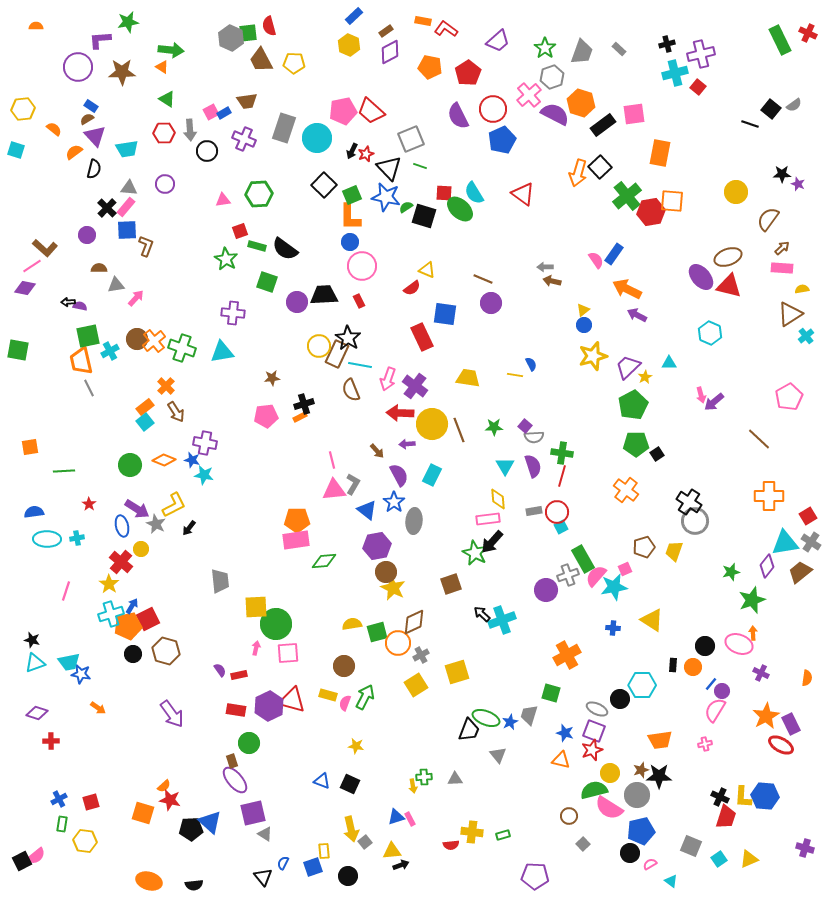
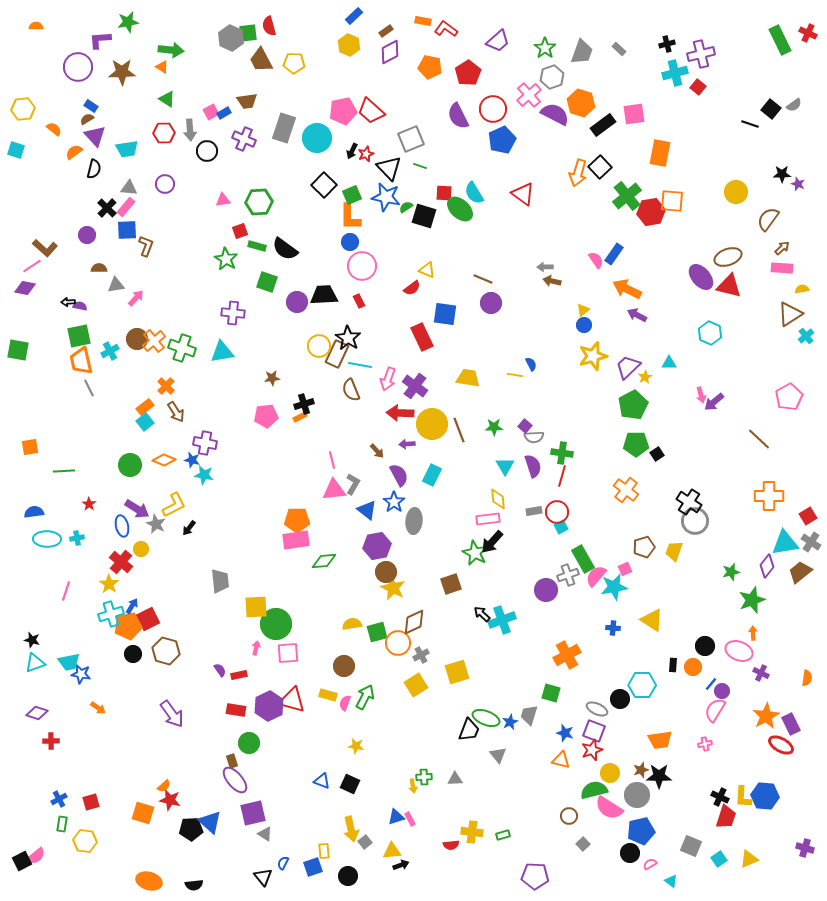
green hexagon at (259, 194): moved 8 px down
green square at (88, 336): moved 9 px left
pink ellipse at (739, 644): moved 7 px down
